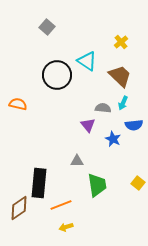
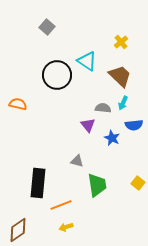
blue star: moved 1 px left, 1 px up
gray triangle: rotated 16 degrees clockwise
black rectangle: moved 1 px left
brown diamond: moved 1 px left, 22 px down
